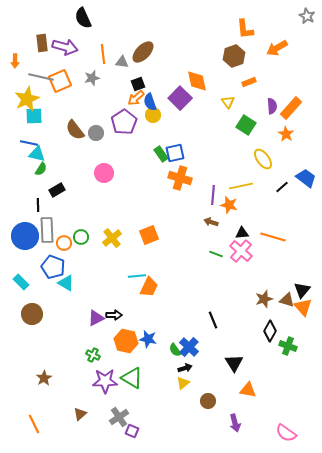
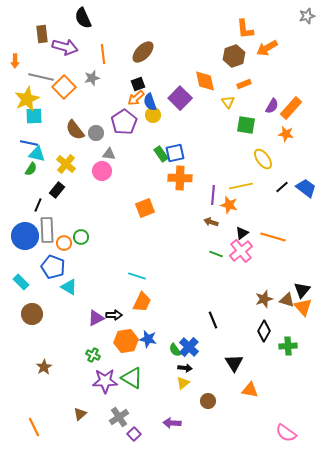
gray star at (307, 16): rotated 28 degrees clockwise
brown rectangle at (42, 43): moved 9 px up
orange arrow at (277, 48): moved 10 px left
gray triangle at (122, 62): moved 13 px left, 92 px down
orange square at (60, 81): moved 4 px right, 6 px down; rotated 20 degrees counterclockwise
orange diamond at (197, 81): moved 8 px right
orange rectangle at (249, 82): moved 5 px left, 2 px down
purple semicircle at (272, 106): rotated 35 degrees clockwise
green square at (246, 125): rotated 24 degrees counterclockwise
orange star at (286, 134): rotated 21 degrees counterclockwise
green semicircle at (41, 169): moved 10 px left
pink circle at (104, 173): moved 2 px left, 2 px up
orange cross at (180, 178): rotated 15 degrees counterclockwise
blue trapezoid at (306, 178): moved 10 px down
black rectangle at (57, 190): rotated 21 degrees counterclockwise
black line at (38, 205): rotated 24 degrees clockwise
black triangle at (242, 233): rotated 32 degrees counterclockwise
orange square at (149, 235): moved 4 px left, 27 px up
yellow cross at (112, 238): moved 46 px left, 74 px up; rotated 12 degrees counterclockwise
pink cross at (241, 251): rotated 10 degrees clockwise
cyan line at (137, 276): rotated 24 degrees clockwise
cyan triangle at (66, 283): moved 3 px right, 4 px down
orange trapezoid at (149, 287): moved 7 px left, 15 px down
black diamond at (270, 331): moved 6 px left
orange hexagon at (126, 341): rotated 20 degrees counterclockwise
green cross at (288, 346): rotated 24 degrees counterclockwise
black arrow at (185, 368): rotated 24 degrees clockwise
brown star at (44, 378): moved 11 px up
orange triangle at (248, 390): moved 2 px right
purple arrow at (235, 423): moved 63 px left; rotated 108 degrees clockwise
orange line at (34, 424): moved 3 px down
purple square at (132, 431): moved 2 px right, 3 px down; rotated 24 degrees clockwise
